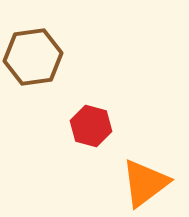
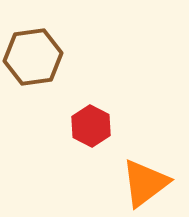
red hexagon: rotated 12 degrees clockwise
